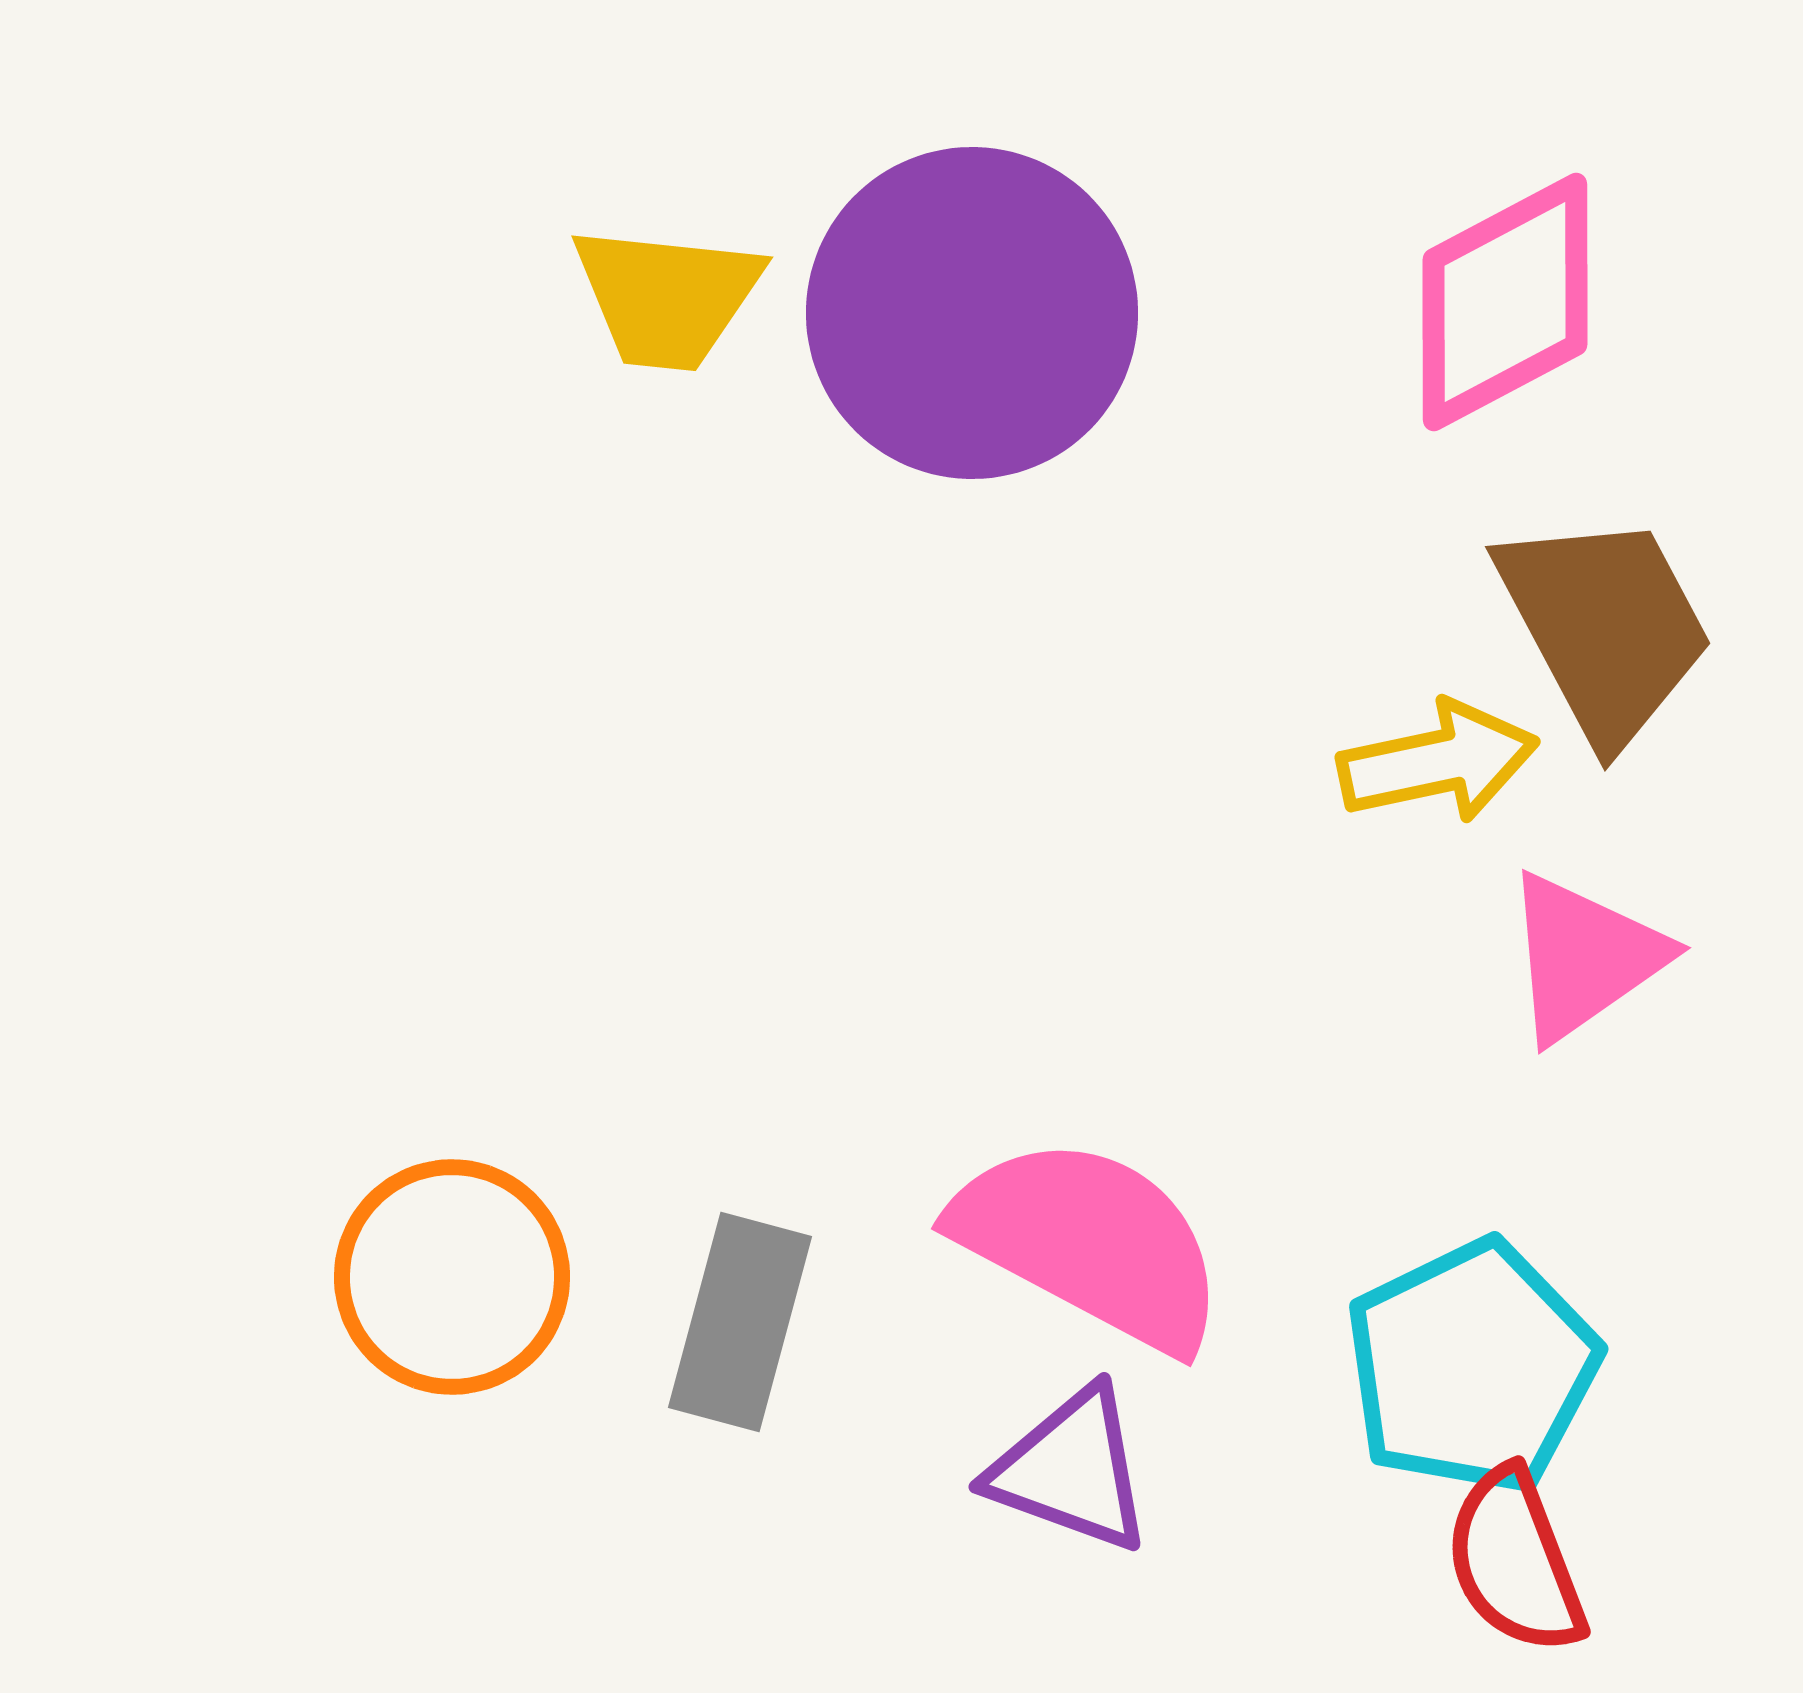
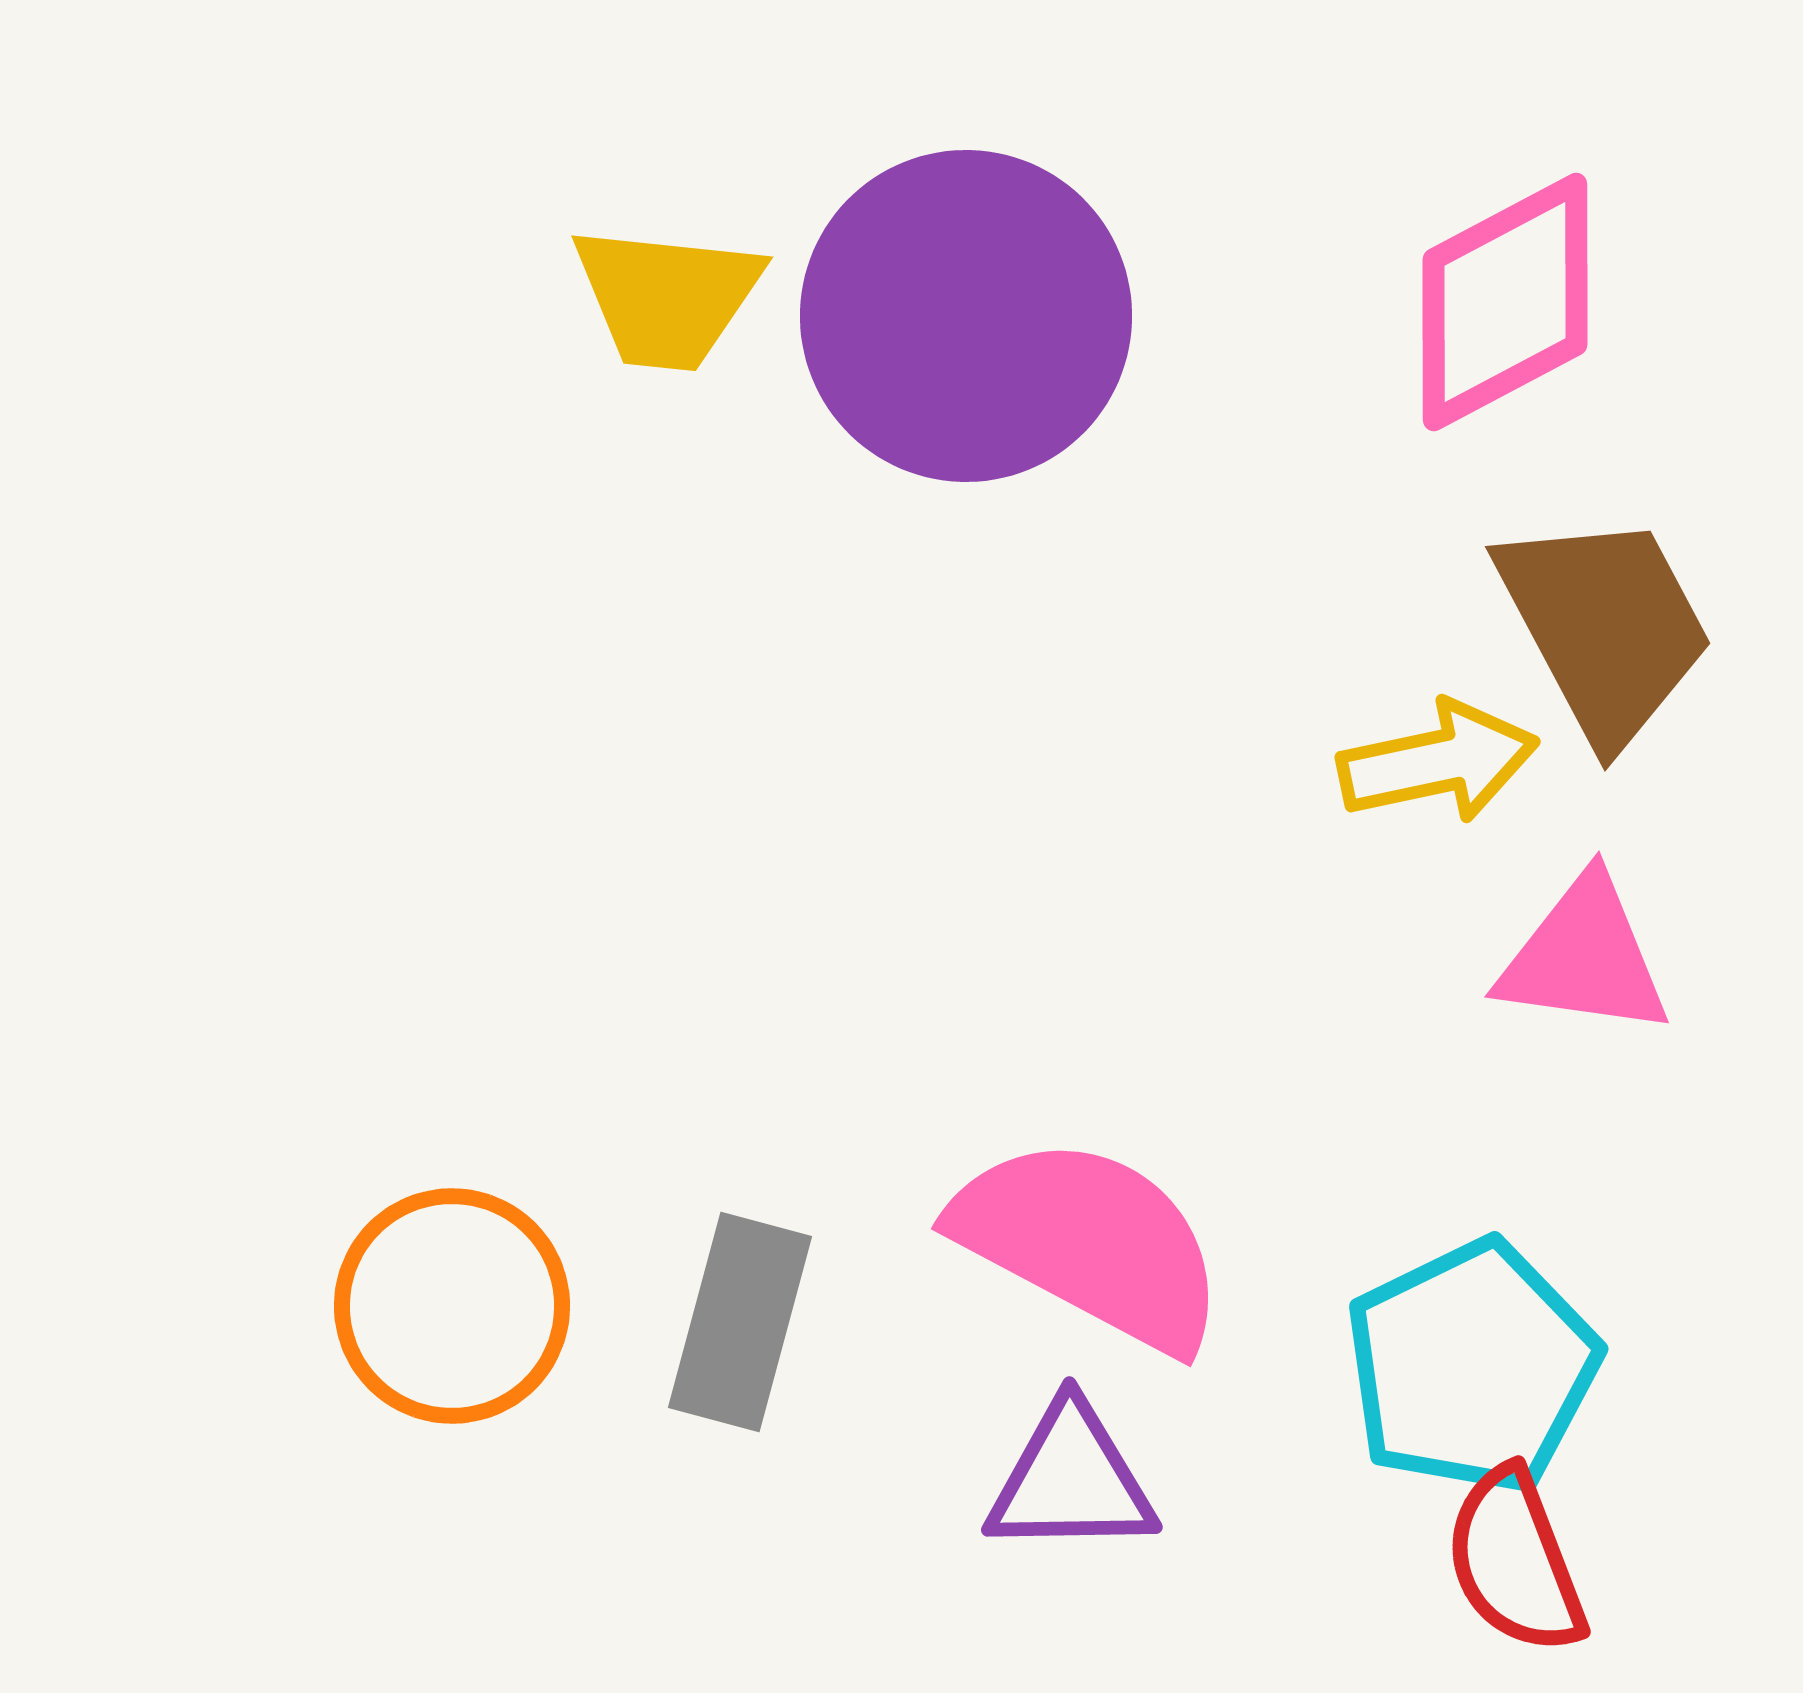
purple circle: moved 6 px left, 3 px down
pink triangle: rotated 43 degrees clockwise
orange circle: moved 29 px down
purple triangle: moved 10 px down; rotated 21 degrees counterclockwise
